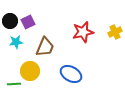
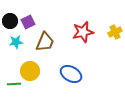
brown trapezoid: moved 5 px up
